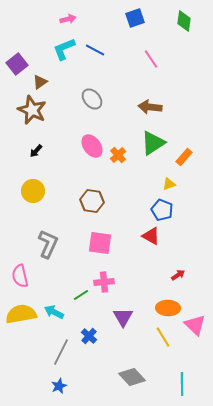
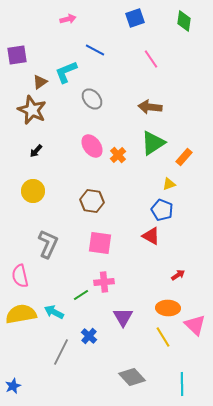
cyan L-shape: moved 2 px right, 23 px down
purple square: moved 9 px up; rotated 30 degrees clockwise
blue star: moved 46 px left
